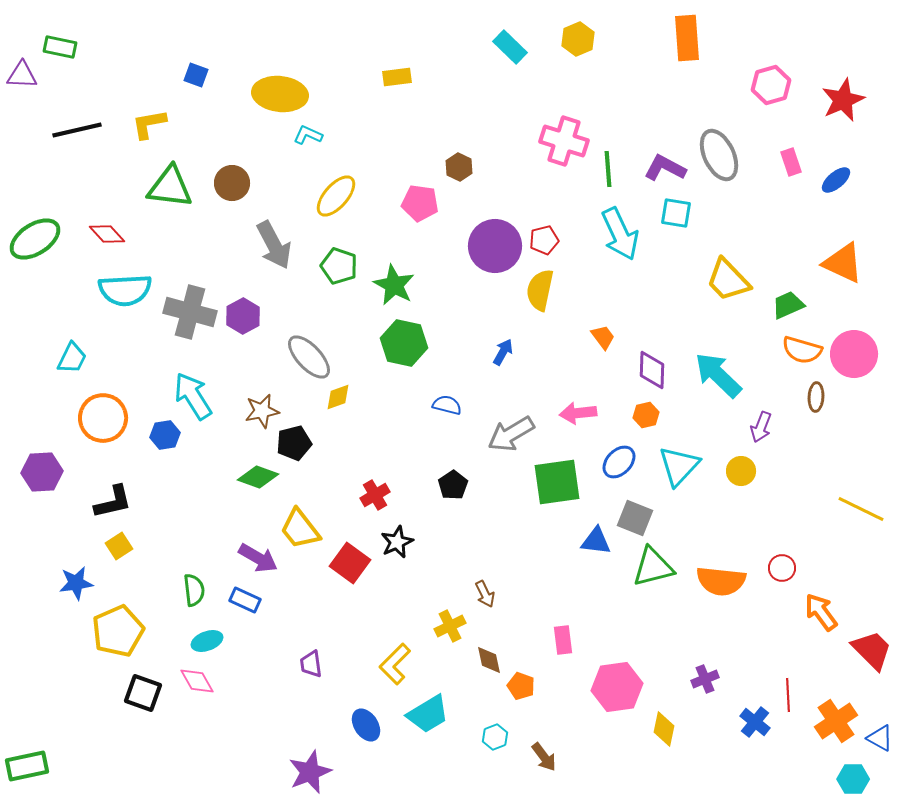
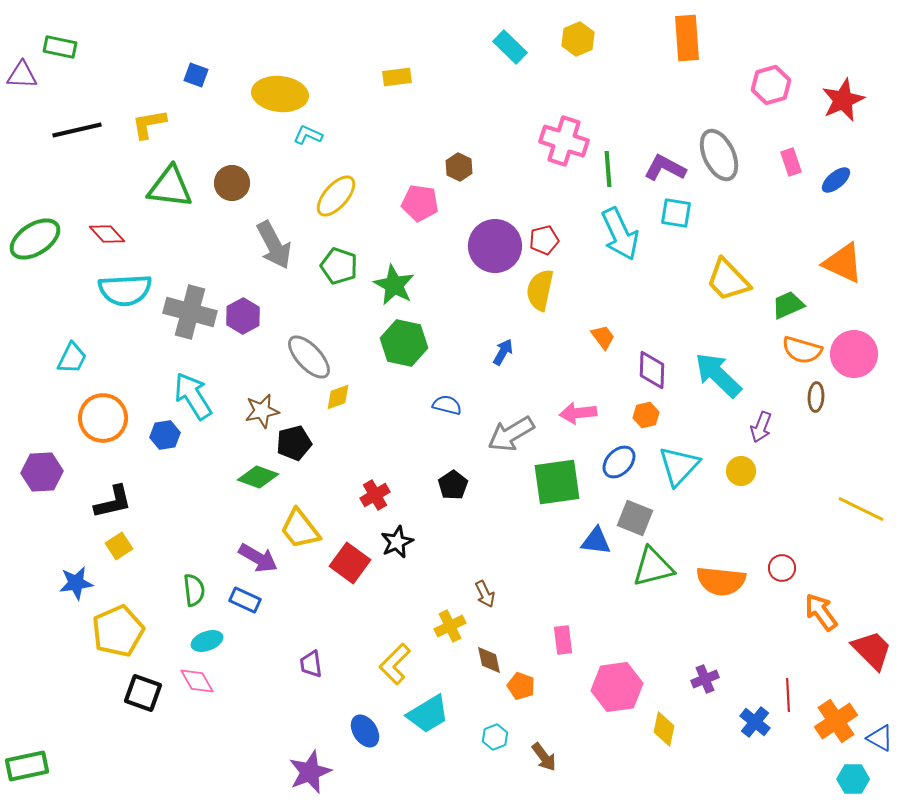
blue ellipse at (366, 725): moved 1 px left, 6 px down
